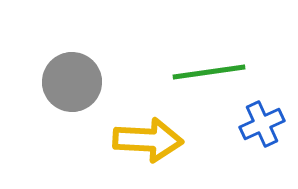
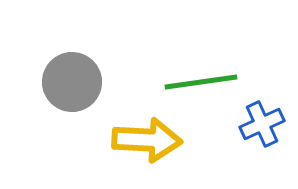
green line: moved 8 px left, 10 px down
yellow arrow: moved 1 px left
